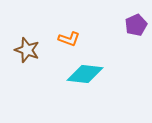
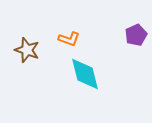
purple pentagon: moved 10 px down
cyan diamond: rotated 69 degrees clockwise
